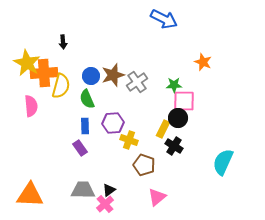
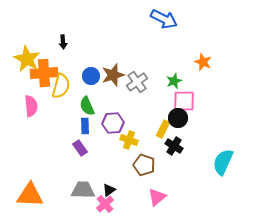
yellow star: moved 4 px up
green star: moved 4 px up; rotated 21 degrees counterclockwise
green semicircle: moved 7 px down
